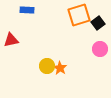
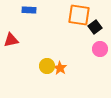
blue rectangle: moved 2 px right
orange square: rotated 25 degrees clockwise
black square: moved 3 px left, 4 px down
